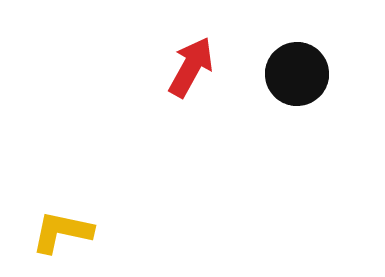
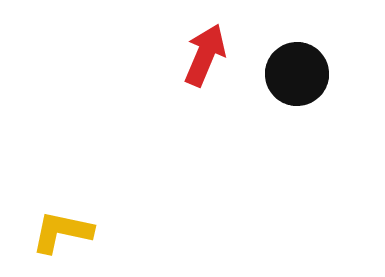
red arrow: moved 14 px right, 12 px up; rotated 6 degrees counterclockwise
